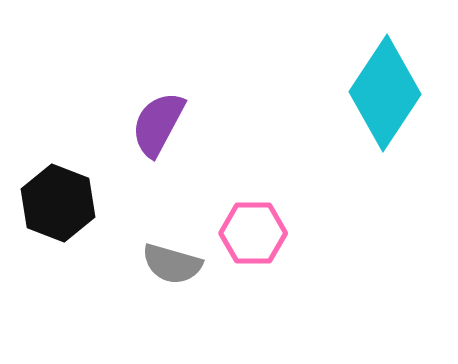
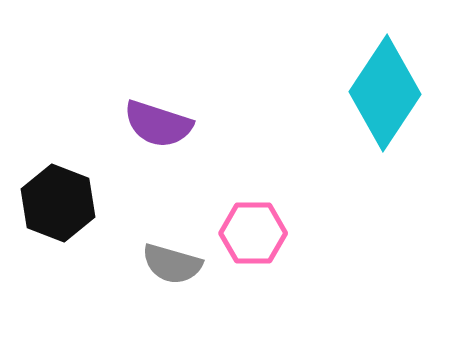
purple semicircle: rotated 100 degrees counterclockwise
